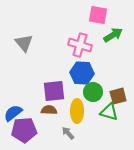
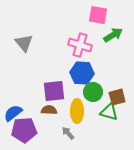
brown square: moved 1 px left, 1 px down
